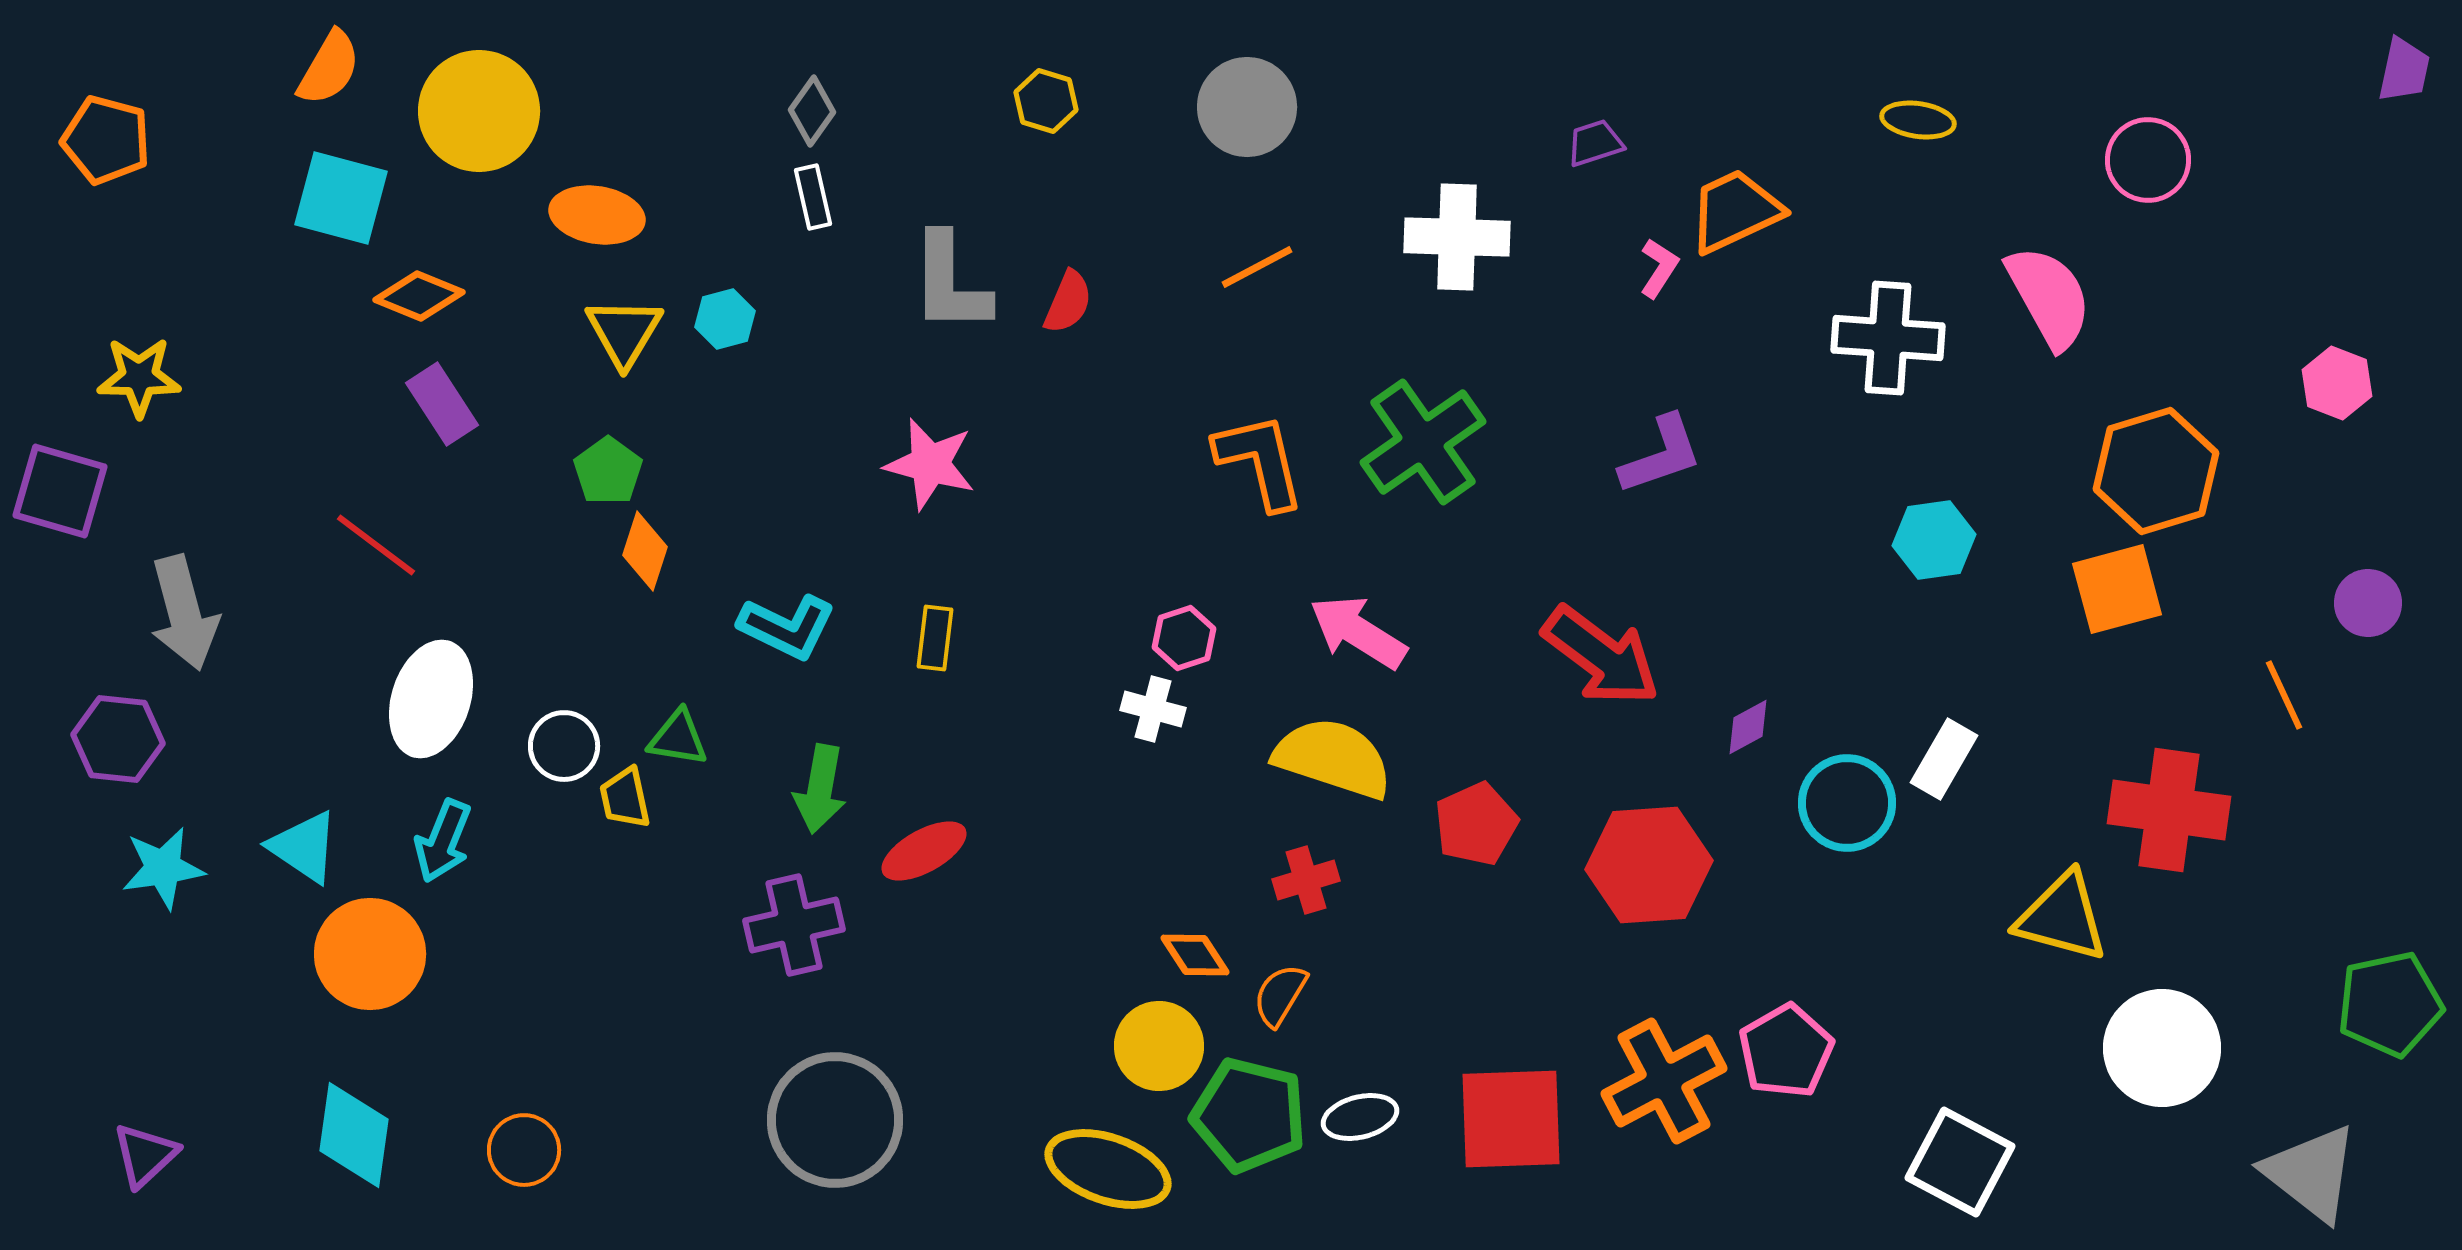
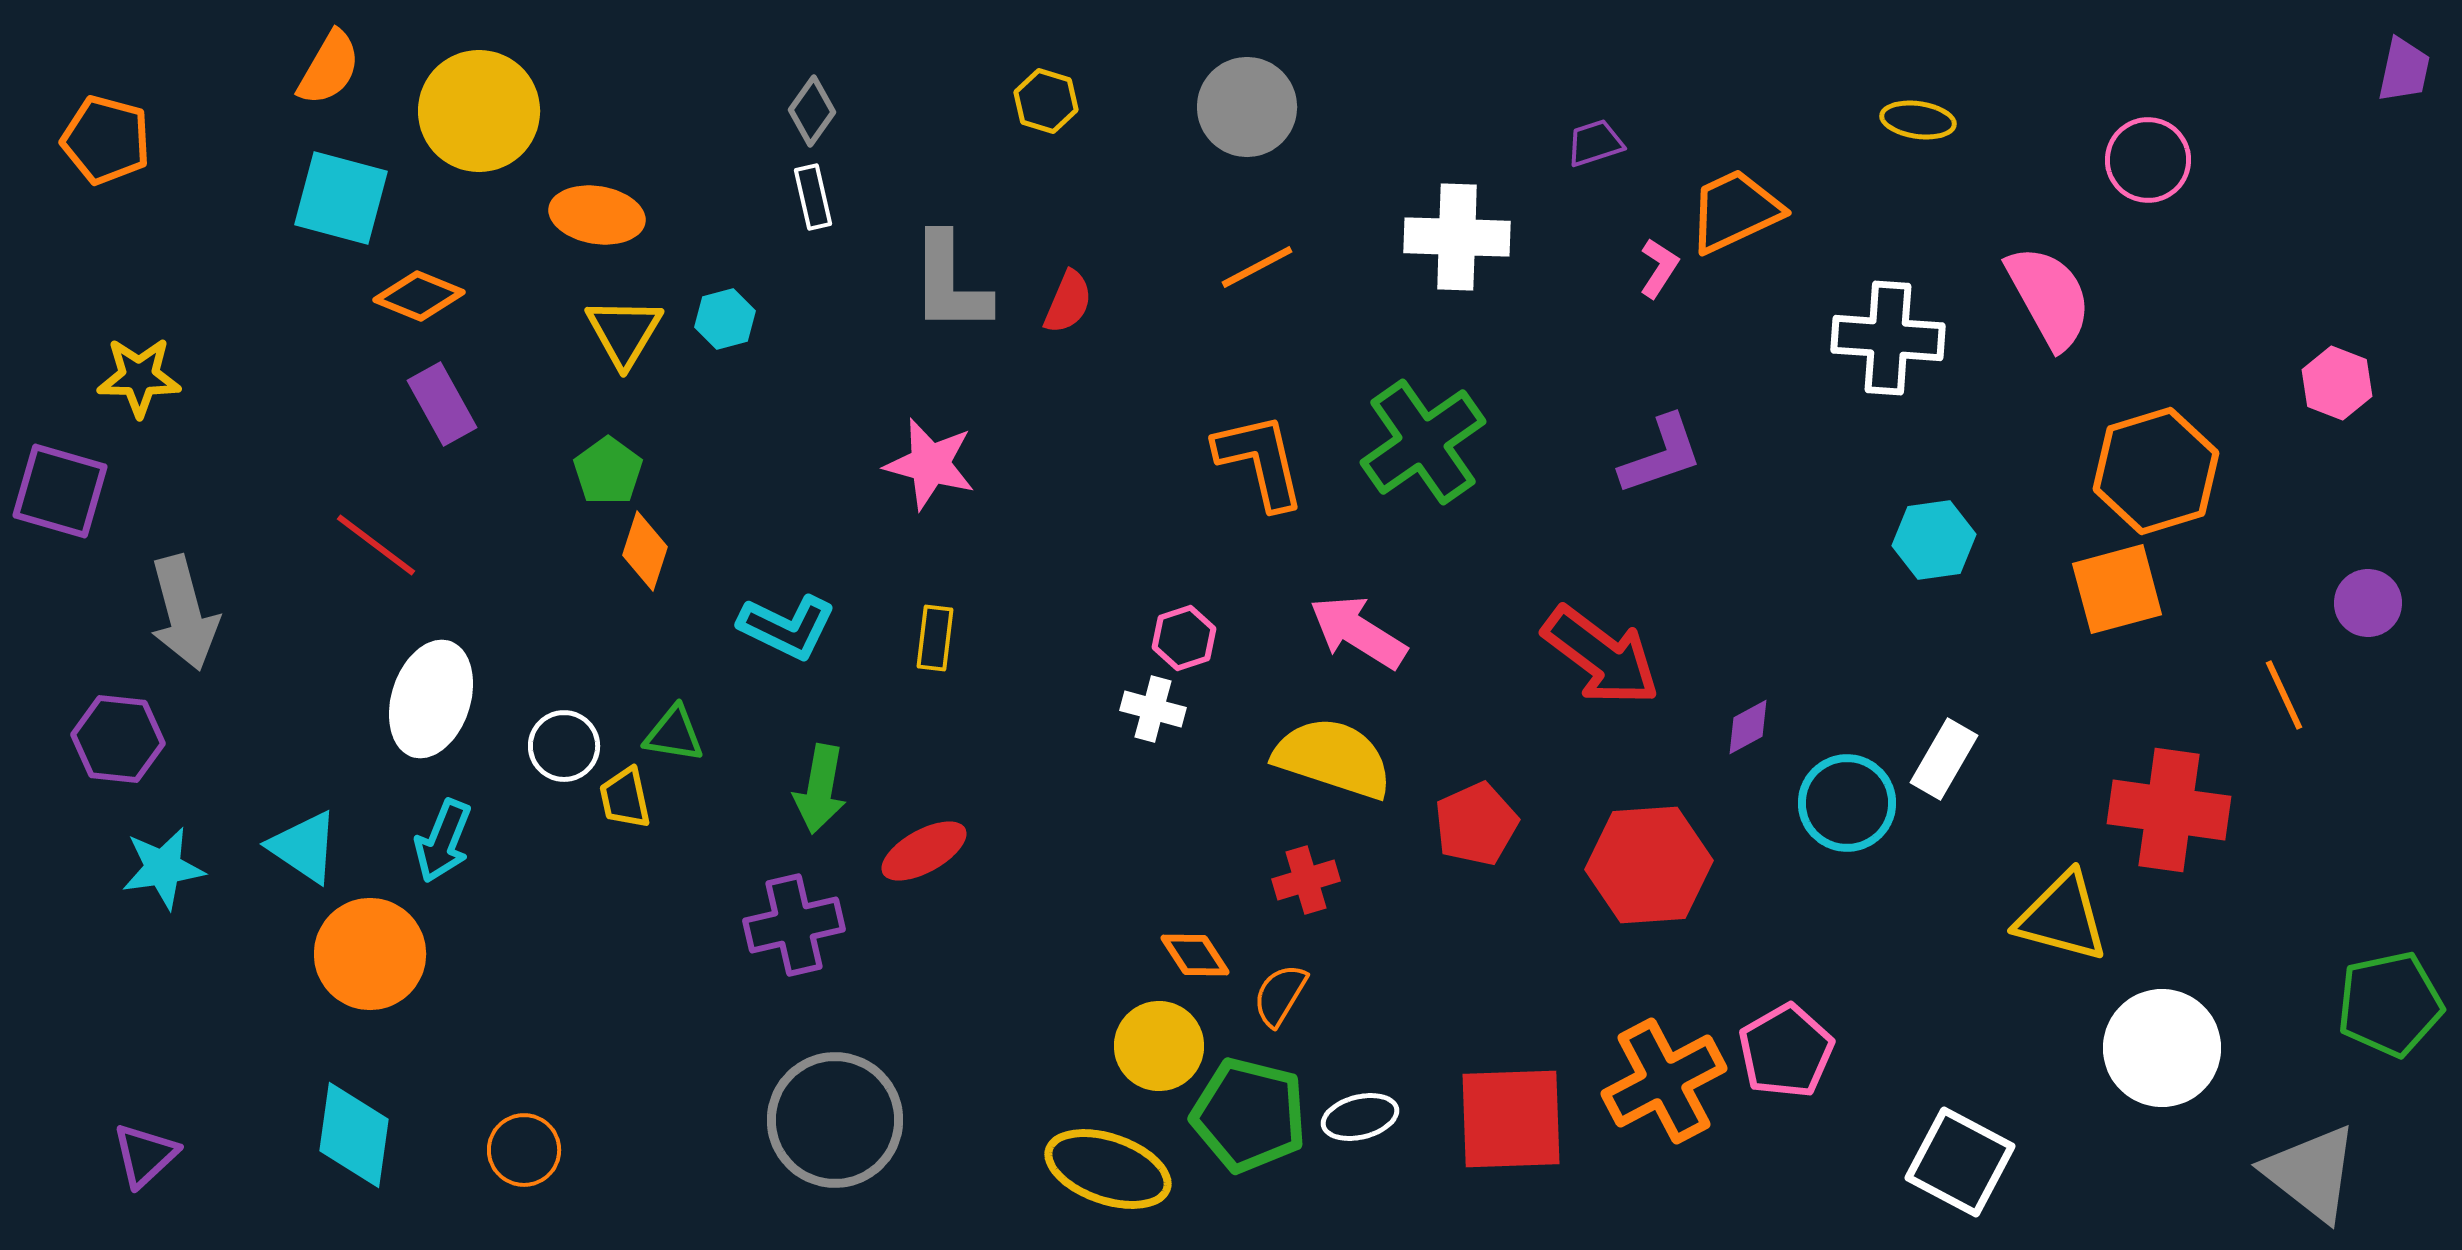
purple rectangle at (442, 404): rotated 4 degrees clockwise
green triangle at (678, 738): moved 4 px left, 4 px up
